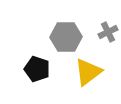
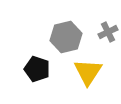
gray hexagon: rotated 12 degrees counterclockwise
yellow triangle: rotated 20 degrees counterclockwise
